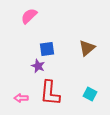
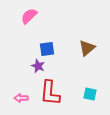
cyan square: rotated 16 degrees counterclockwise
